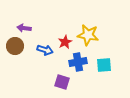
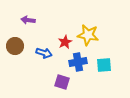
purple arrow: moved 4 px right, 8 px up
blue arrow: moved 1 px left, 3 px down
